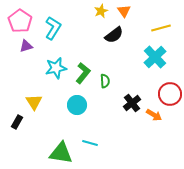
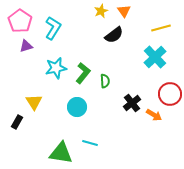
cyan circle: moved 2 px down
